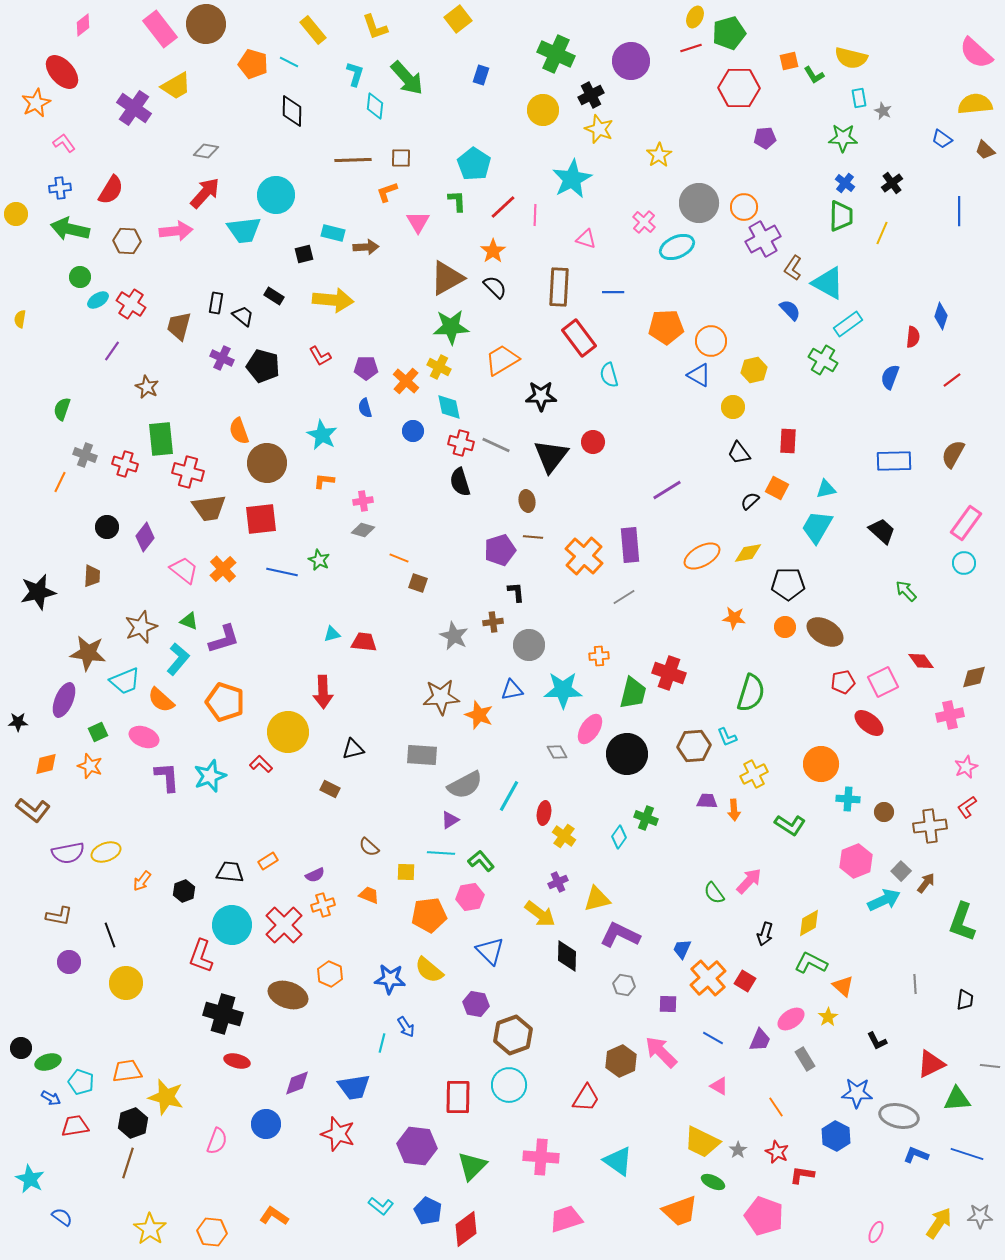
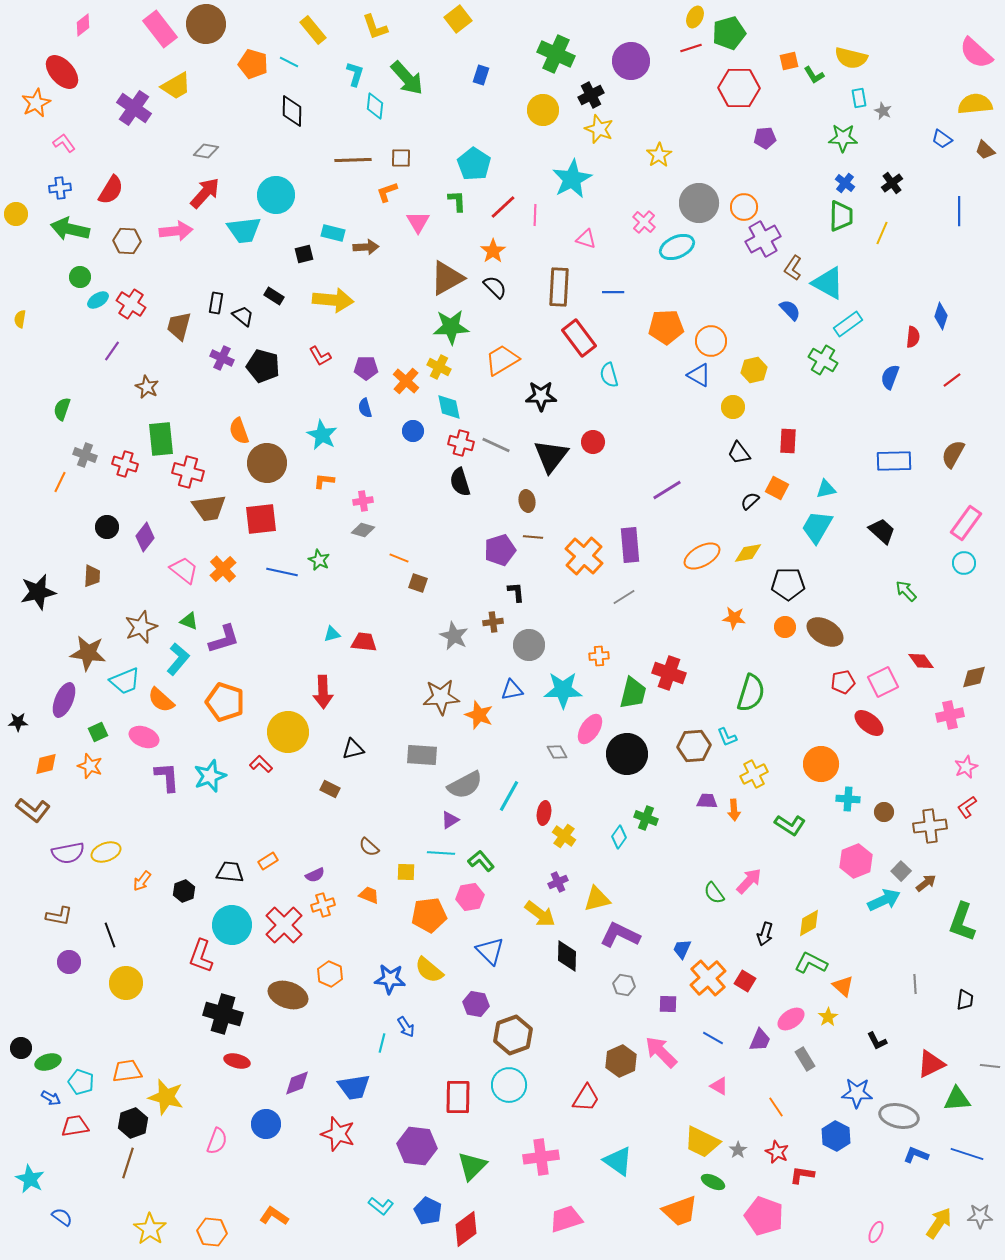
brown arrow at (926, 883): rotated 15 degrees clockwise
pink cross at (541, 1157): rotated 12 degrees counterclockwise
